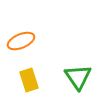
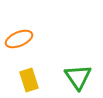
orange ellipse: moved 2 px left, 2 px up
